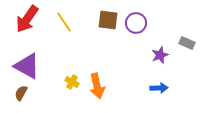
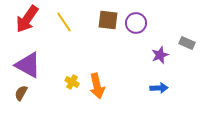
purple triangle: moved 1 px right, 1 px up
